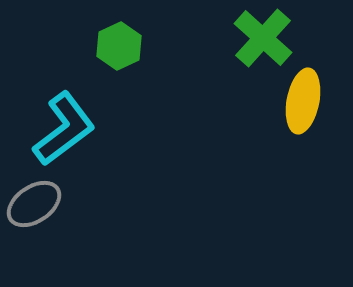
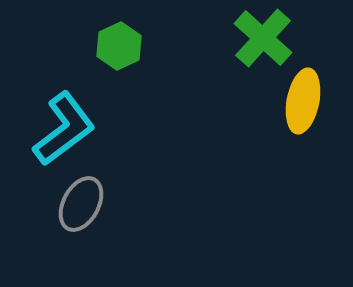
gray ellipse: moved 47 px right; rotated 28 degrees counterclockwise
